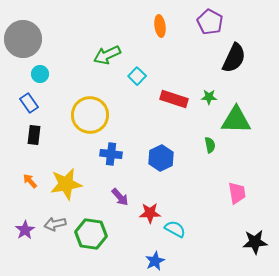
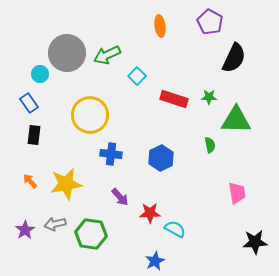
gray circle: moved 44 px right, 14 px down
